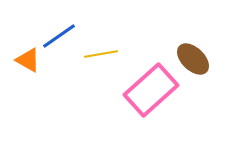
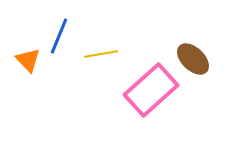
blue line: rotated 33 degrees counterclockwise
orange triangle: rotated 16 degrees clockwise
